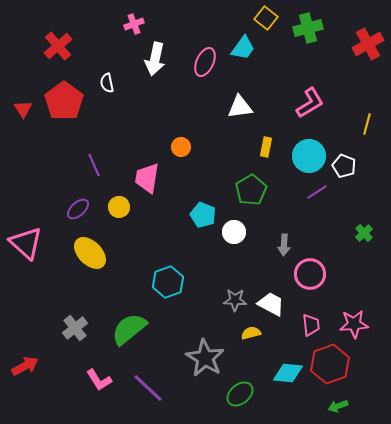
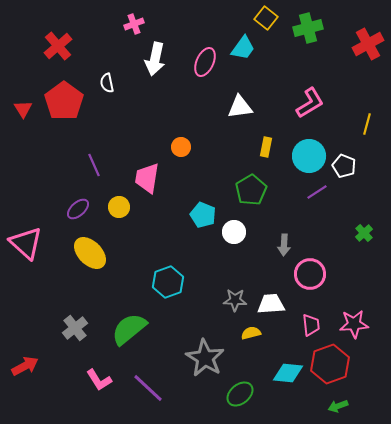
white trapezoid at (271, 304): rotated 32 degrees counterclockwise
